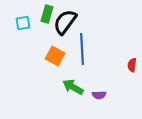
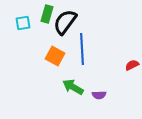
red semicircle: rotated 56 degrees clockwise
